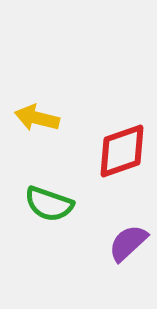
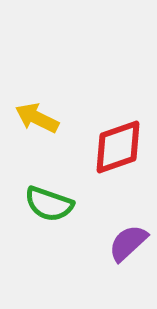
yellow arrow: rotated 12 degrees clockwise
red diamond: moved 4 px left, 4 px up
